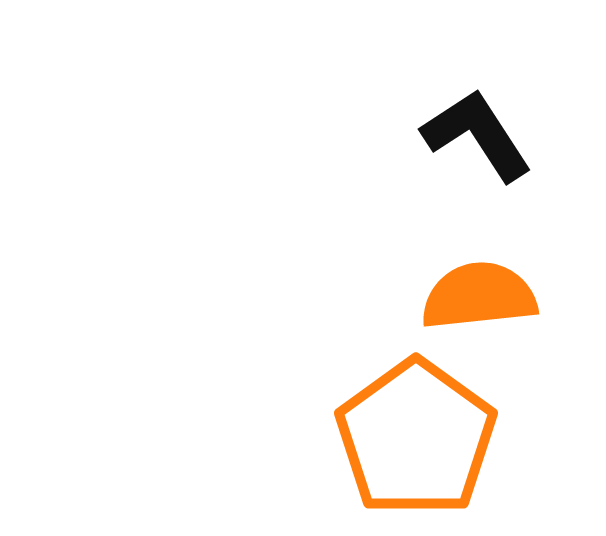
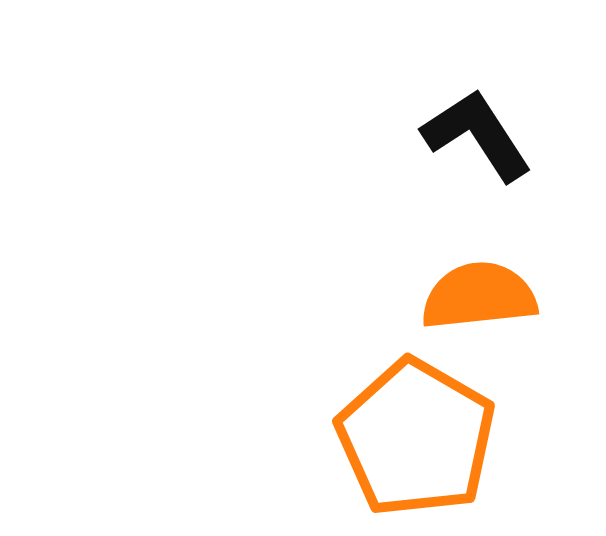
orange pentagon: rotated 6 degrees counterclockwise
